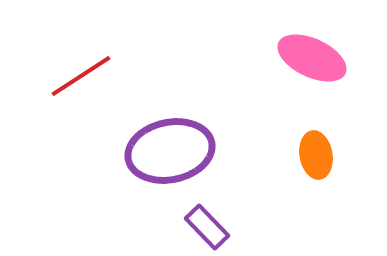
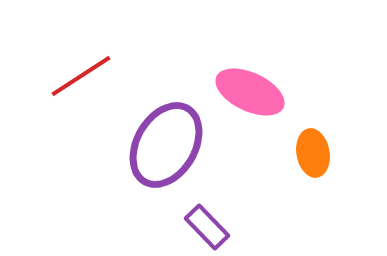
pink ellipse: moved 62 px left, 34 px down
purple ellipse: moved 4 px left, 6 px up; rotated 48 degrees counterclockwise
orange ellipse: moved 3 px left, 2 px up
